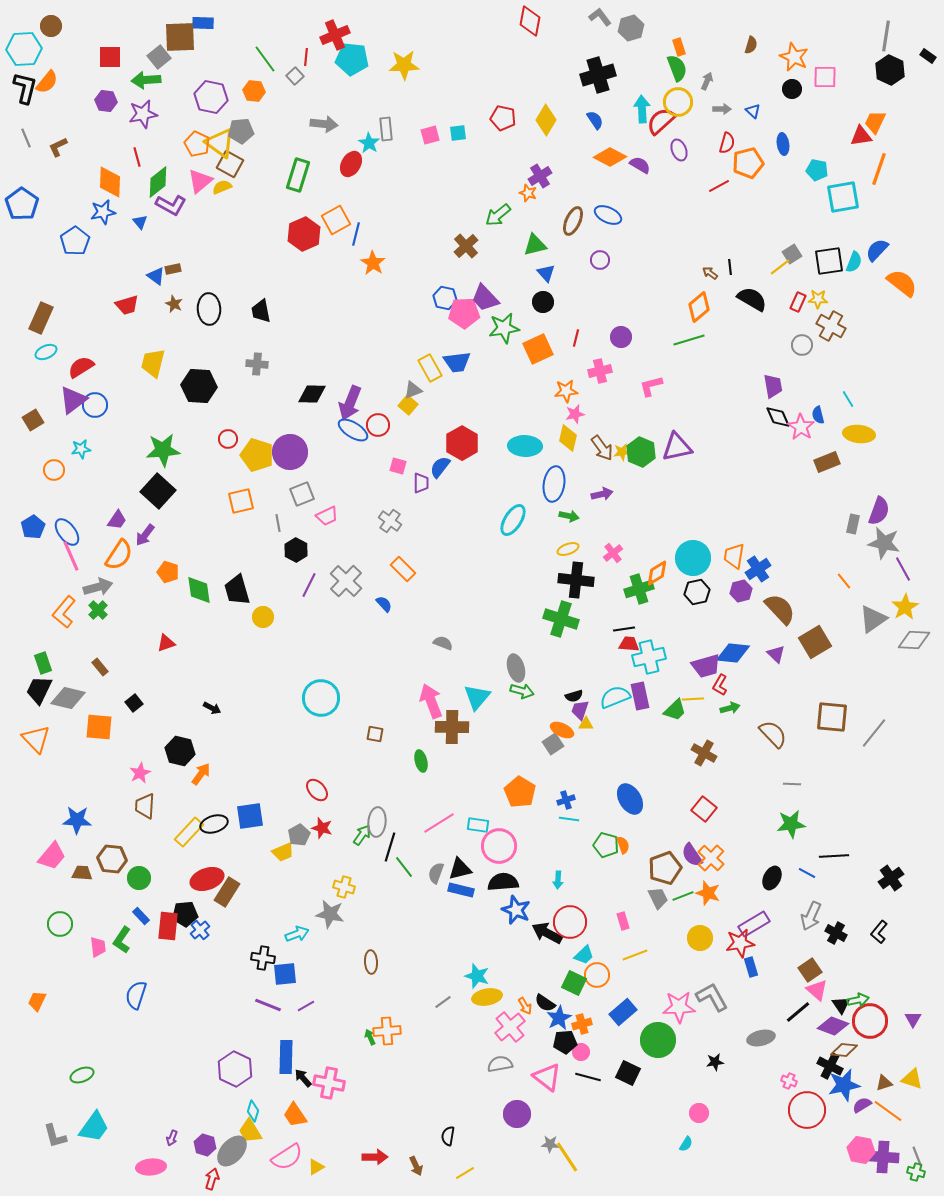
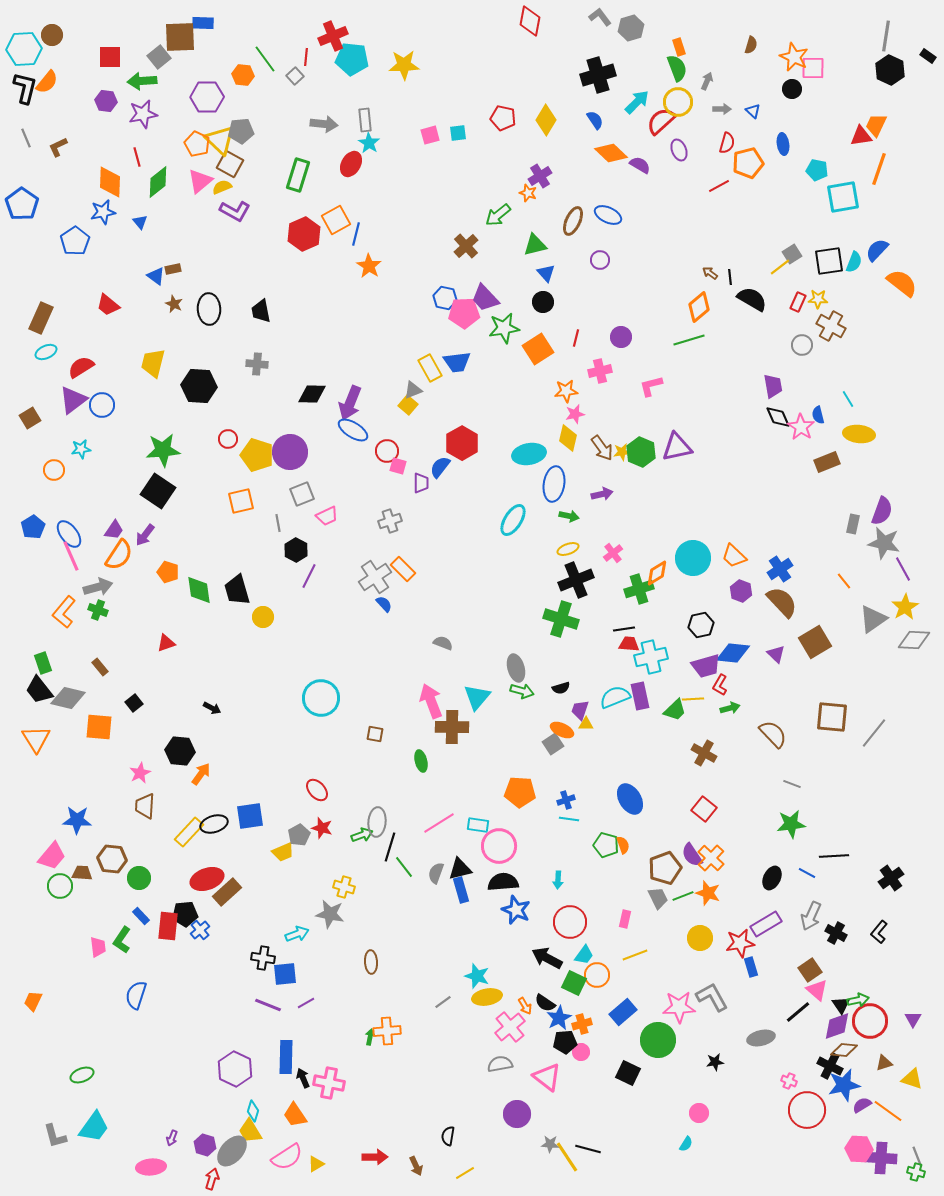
brown circle at (51, 26): moved 1 px right, 9 px down
red cross at (335, 35): moved 2 px left, 1 px down
pink square at (825, 77): moved 12 px left, 9 px up
green arrow at (146, 80): moved 4 px left, 1 px down
orange hexagon at (254, 91): moved 11 px left, 16 px up
purple hexagon at (211, 97): moved 4 px left; rotated 12 degrees counterclockwise
cyan arrow at (642, 109): moved 5 px left, 7 px up; rotated 48 degrees clockwise
orange trapezoid at (875, 122): moved 1 px right, 3 px down
gray rectangle at (386, 129): moved 21 px left, 9 px up
yellow triangle at (220, 143): moved 3 px up; rotated 8 degrees clockwise
orange diamond at (610, 157): moved 1 px right, 4 px up; rotated 16 degrees clockwise
purple L-shape at (171, 205): moved 64 px right, 6 px down
orange star at (373, 263): moved 4 px left, 3 px down
black line at (730, 267): moved 10 px down
red trapezoid at (127, 305): moved 19 px left; rotated 55 degrees clockwise
orange square at (538, 349): rotated 8 degrees counterclockwise
blue circle at (95, 405): moved 7 px right
brown square at (33, 420): moved 3 px left, 2 px up
red circle at (378, 425): moved 9 px right, 26 px down
cyan ellipse at (525, 446): moved 4 px right, 8 px down; rotated 12 degrees counterclockwise
black square at (158, 491): rotated 8 degrees counterclockwise
purple semicircle at (879, 511): moved 3 px right
purple trapezoid at (117, 520): moved 3 px left, 10 px down
gray cross at (390, 521): rotated 35 degrees clockwise
blue ellipse at (67, 532): moved 2 px right, 2 px down
orange trapezoid at (734, 556): rotated 56 degrees counterclockwise
blue cross at (758, 569): moved 22 px right
black cross at (576, 580): rotated 28 degrees counterclockwise
gray cross at (346, 581): moved 29 px right, 4 px up; rotated 12 degrees clockwise
purple line at (309, 585): moved 9 px up
purple hexagon at (741, 591): rotated 25 degrees counterclockwise
black hexagon at (697, 592): moved 4 px right, 33 px down
brown semicircle at (780, 609): moved 2 px right, 7 px up
green cross at (98, 610): rotated 24 degrees counterclockwise
cyan cross at (649, 657): moved 2 px right
black trapezoid at (39, 690): rotated 64 degrees counterclockwise
black semicircle at (574, 696): moved 13 px left, 8 px up
orange triangle at (36, 739): rotated 12 degrees clockwise
black hexagon at (180, 751): rotated 8 degrees counterclockwise
gray line at (792, 784): rotated 18 degrees clockwise
orange pentagon at (520, 792): rotated 28 degrees counterclockwise
green arrow at (362, 835): rotated 35 degrees clockwise
blue rectangle at (461, 890): rotated 60 degrees clockwise
brown rectangle at (227, 892): rotated 16 degrees clockwise
pink rectangle at (623, 921): moved 2 px right, 2 px up; rotated 30 degrees clockwise
green circle at (60, 924): moved 38 px up
purple rectangle at (754, 924): moved 12 px right
black arrow at (547, 933): moved 25 px down
cyan trapezoid at (584, 955): rotated 10 degrees counterclockwise
orange trapezoid at (37, 1001): moved 4 px left
purple line at (306, 1006): moved 3 px up
purple diamond at (833, 1026): moved 4 px right; rotated 40 degrees counterclockwise
green arrow at (370, 1037): rotated 35 degrees clockwise
black line at (588, 1077): moved 72 px down
black arrow at (303, 1078): rotated 18 degrees clockwise
brown triangle at (884, 1083): moved 20 px up
pink hexagon at (861, 1150): moved 2 px left, 1 px up; rotated 8 degrees counterclockwise
purple cross at (883, 1157): moved 2 px left, 1 px down
yellow triangle at (316, 1167): moved 3 px up
